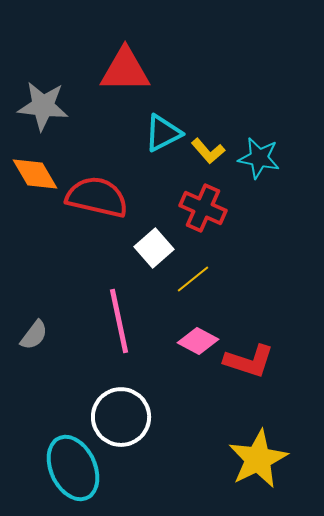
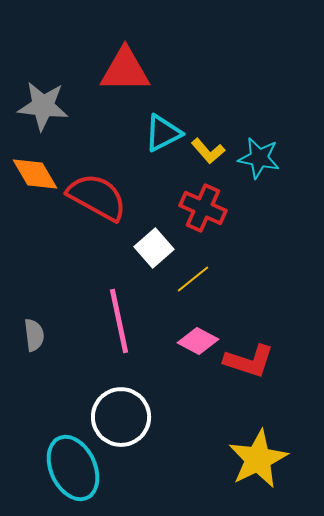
red semicircle: rotated 16 degrees clockwise
gray semicircle: rotated 44 degrees counterclockwise
